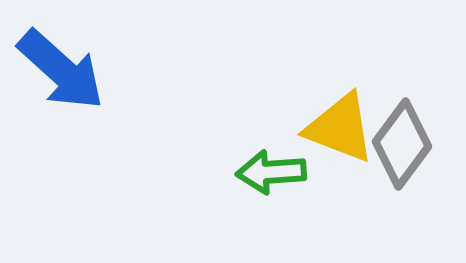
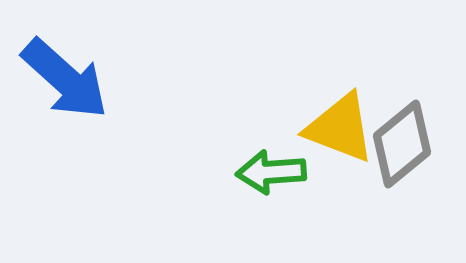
blue arrow: moved 4 px right, 9 px down
gray diamond: rotated 14 degrees clockwise
